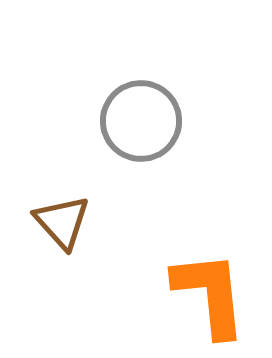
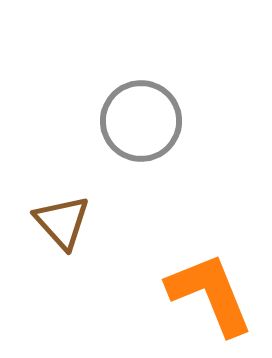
orange L-shape: rotated 16 degrees counterclockwise
